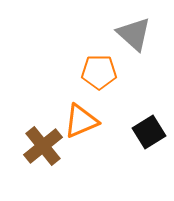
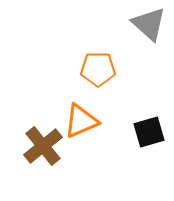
gray triangle: moved 15 px right, 10 px up
orange pentagon: moved 1 px left, 3 px up
black square: rotated 16 degrees clockwise
